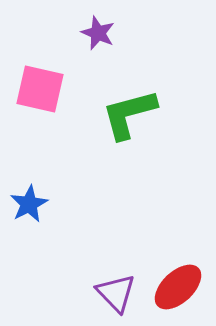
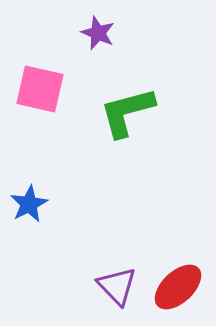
green L-shape: moved 2 px left, 2 px up
purple triangle: moved 1 px right, 7 px up
